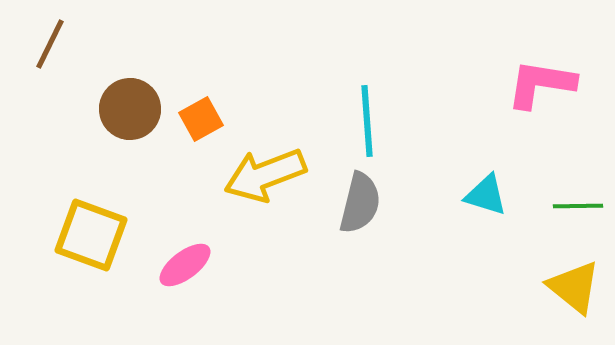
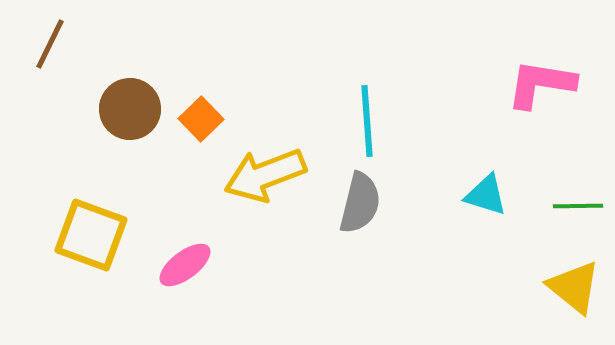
orange square: rotated 15 degrees counterclockwise
